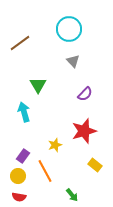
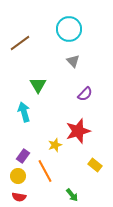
red star: moved 6 px left
